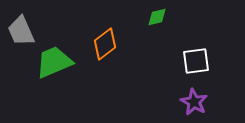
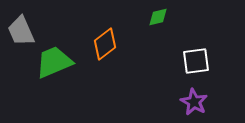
green diamond: moved 1 px right
